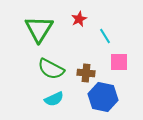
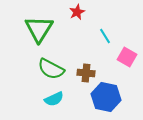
red star: moved 2 px left, 7 px up
pink square: moved 8 px right, 5 px up; rotated 30 degrees clockwise
blue hexagon: moved 3 px right
